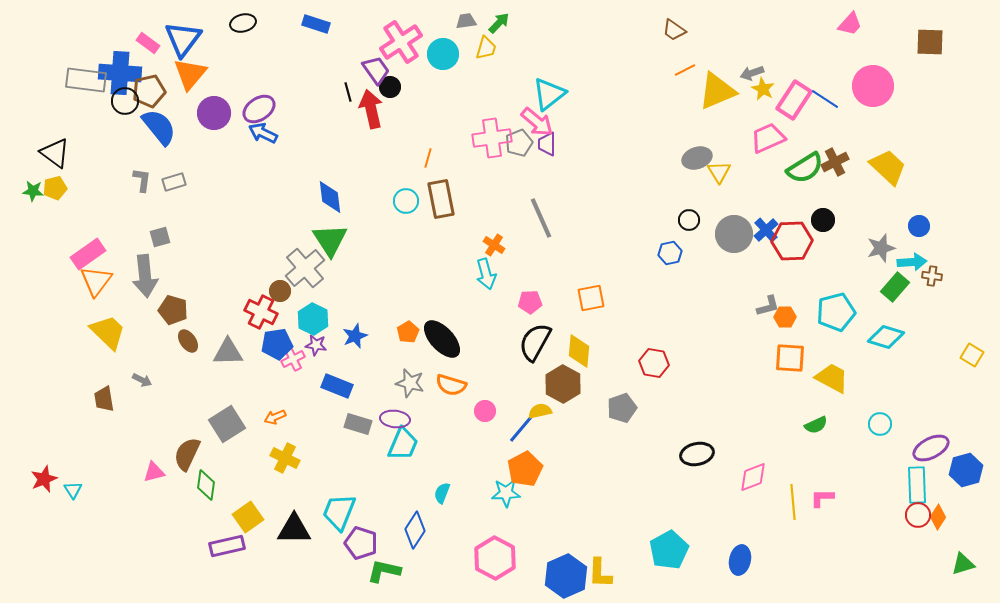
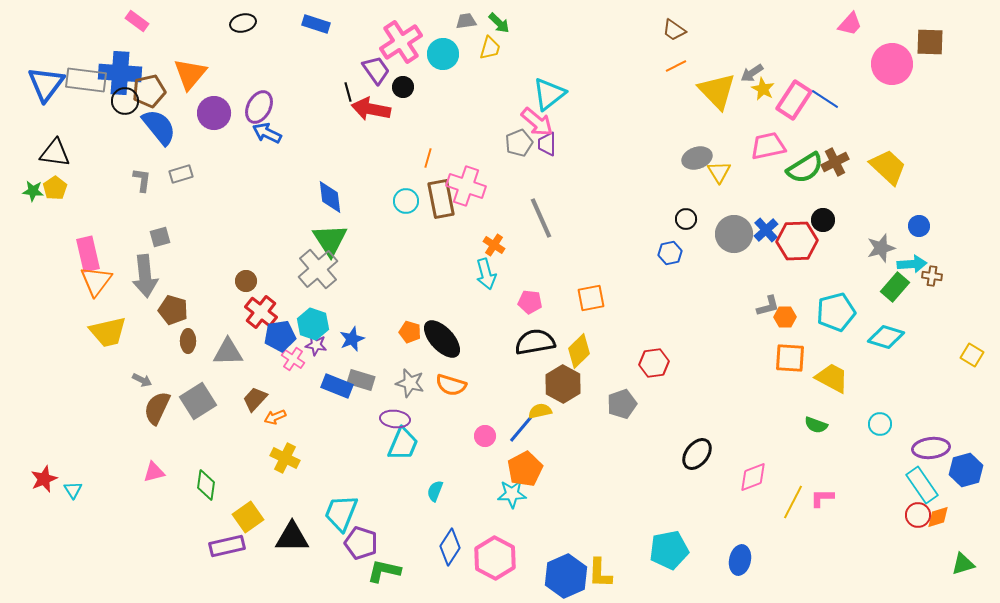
green arrow at (499, 23): rotated 90 degrees clockwise
blue triangle at (183, 39): moved 137 px left, 45 px down
pink rectangle at (148, 43): moved 11 px left, 22 px up
yellow trapezoid at (486, 48): moved 4 px right
orange line at (685, 70): moved 9 px left, 4 px up
gray arrow at (752, 73): rotated 15 degrees counterclockwise
pink circle at (873, 86): moved 19 px right, 22 px up
black circle at (390, 87): moved 13 px right
yellow triangle at (717, 91): rotated 51 degrees counterclockwise
purple ellipse at (259, 109): moved 2 px up; rotated 28 degrees counterclockwise
red arrow at (371, 109): rotated 66 degrees counterclockwise
blue arrow at (263, 133): moved 4 px right
pink cross at (492, 138): moved 26 px left, 48 px down; rotated 27 degrees clockwise
pink trapezoid at (768, 138): moved 8 px down; rotated 12 degrees clockwise
black triangle at (55, 153): rotated 28 degrees counterclockwise
gray rectangle at (174, 182): moved 7 px right, 8 px up
yellow pentagon at (55, 188): rotated 20 degrees counterclockwise
black circle at (689, 220): moved 3 px left, 1 px up
red hexagon at (792, 241): moved 5 px right
pink rectangle at (88, 254): rotated 68 degrees counterclockwise
cyan arrow at (912, 262): moved 2 px down
gray cross at (305, 268): moved 13 px right, 1 px down
brown circle at (280, 291): moved 34 px left, 10 px up
pink pentagon at (530, 302): rotated 10 degrees clockwise
red cross at (261, 312): rotated 12 degrees clockwise
cyan hexagon at (313, 319): moved 5 px down; rotated 8 degrees counterclockwise
yellow trapezoid at (108, 332): rotated 123 degrees clockwise
orange pentagon at (408, 332): moved 2 px right; rotated 25 degrees counterclockwise
blue star at (355, 336): moved 3 px left, 3 px down
brown ellipse at (188, 341): rotated 35 degrees clockwise
black semicircle at (535, 342): rotated 51 degrees clockwise
blue pentagon at (277, 344): moved 3 px right, 8 px up
yellow diamond at (579, 351): rotated 40 degrees clockwise
pink cross at (293, 359): rotated 30 degrees counterclockwise
red hexagon at (654, 363): rotated 16 degrees counterclockwise
brown trapezoid at (104, 399): moved 151 px right; rotated 52 degrees clockwise
gray pentagon at (622, 408): moved 4 px up
pink circle at (485, 411): moved 25 px down
gray square at (227, 424): moved 29 px left, 23 px up
gray rectangle at (358, 424): moved 3 px right, 44 px up
green semicircle at (816, 425): rotated 45 degrees clockwise
purple ellipse at (931, 448): rotated 21 degrees clockwise
brown semicircle at (187, 454): moved 30 px left, 46 px up
black ellipse at (697, 454): rotated 40 degrees counterclockwise
cyan rectangle at (917, 485): moved 5 px right; rotated 33 degrees counterclockwise
cyan semicircle at (442, 493): moved 7 px left, 2 px up
cyan star at (506, 493): moved 6 px right, 1 px down
yellow line at (793, 502): rotated 32 degrees clockwise
cyan trapezoid at (339, 512): moved 2 px right, 1 px down
orange diamond at (938, 517): rotated 40 degrees clockwise
black triangle at (294, 529): moved 2 px left, 8 px down
blue diamond at (415, 530): moved 35 px right, 17 px down
cyan pentagon at (669, 550): rotated 18 degrees clockwise
